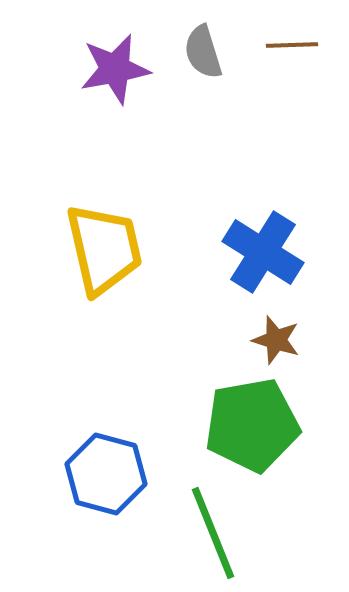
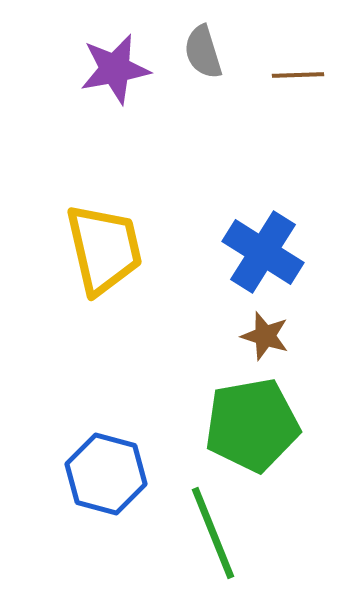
brown line: moved 6 px right, 30 px down
brown star: moved 11 px left, 4 px up
